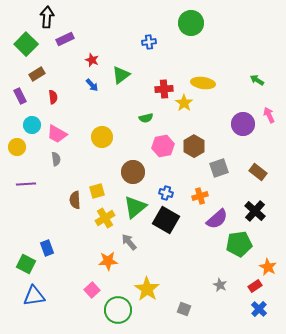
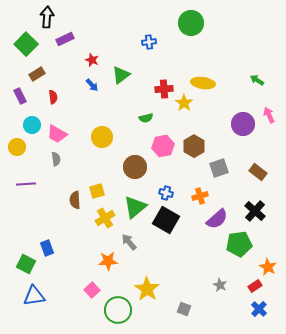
brown circle at (133, 172): moved 2 px right, 5 px up
